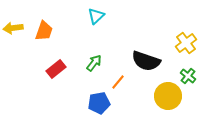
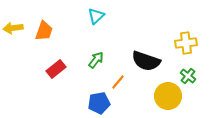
yellow cross: rotated 30 degrees clockwise
green arrow: moved 2 px right, 3 px up
